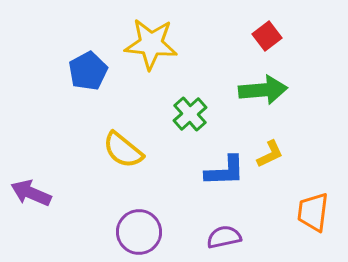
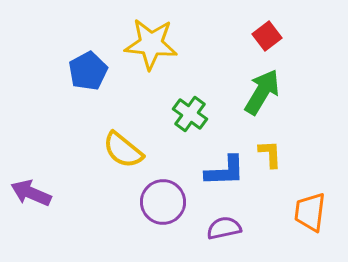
green arrow: moved 1 px left, 2 px down; rotated 54 degrees counterclockwise
green cross: rotated 12 degrees counterclockwise
yellow L-shape: rotated 68 degrees counterclockwise
orange trapezoid: moved 3 px left
purple circle: moved 24 px right, 30 px up
purple semicircle: moved 9 px up
